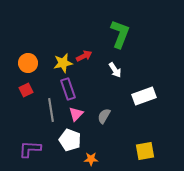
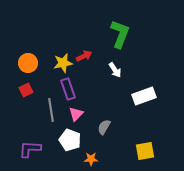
gray semicircle: moved 11 px down
